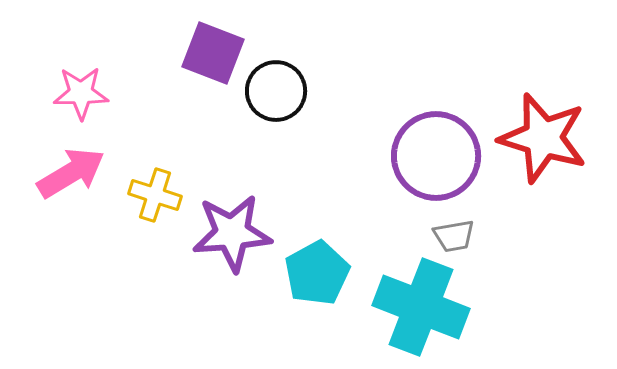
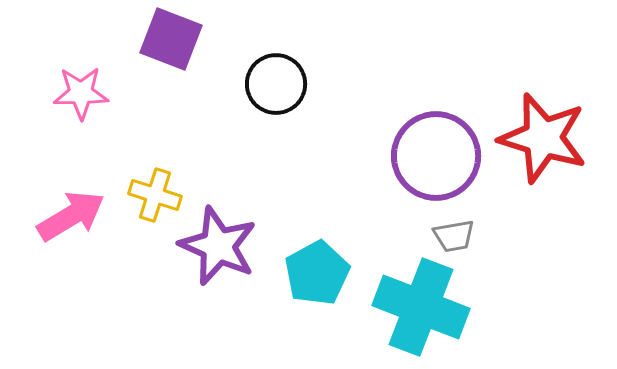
purple square: moved 42 px left, 14 px up
black circle: moved 7 px up
pink arrow: moved 43 px down
purple star: moved 14 px left, 13 px down; rotated 28 degrees clockwise
